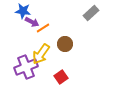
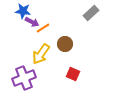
purple cross: moved 2 px left, 11 px down
red square: moved 12 px right, 3 px up; rotated 32 degrees counterclockwise
